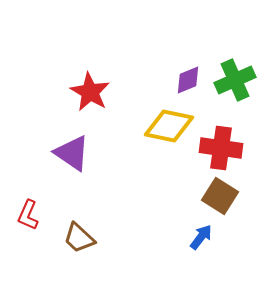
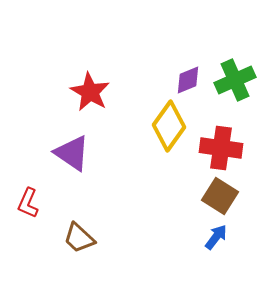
yellow diamond: rotated 66 degrees counterclockwise
red L-shape: moved 12 px up
blue arrow: moved 15 px right
